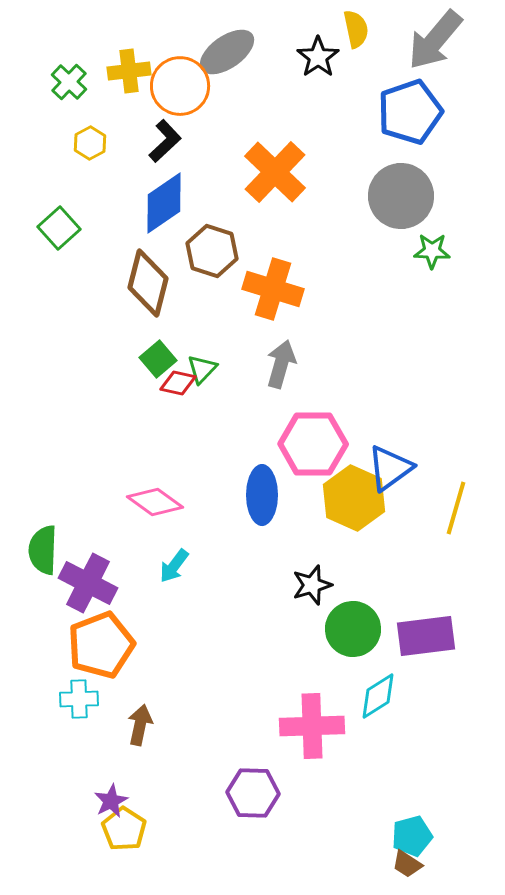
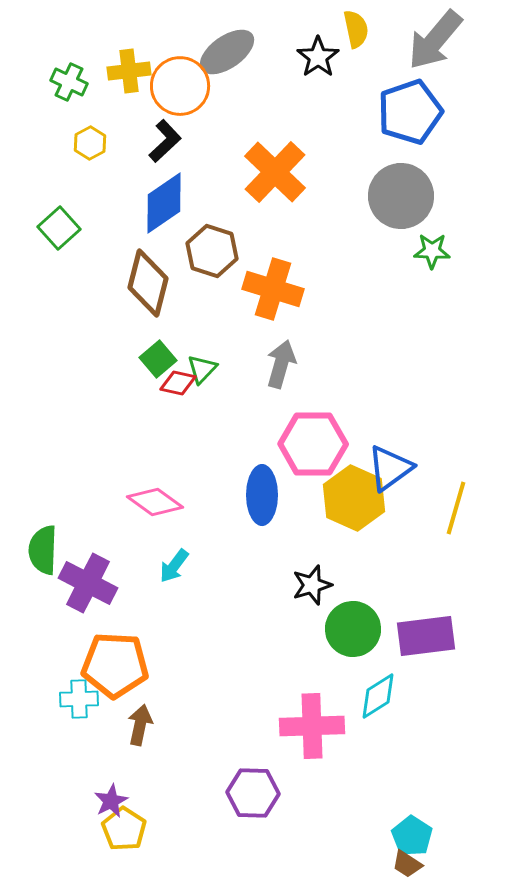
green cross at (69, 82): rotated 18 degrees counterclockwise
orange pentagon at (101, 645): moved 14 px right, 20 px down; rotated 24 degrees clockwise
cyan pentagon at (412, 836): rotated 24 degrees counterclockwise
